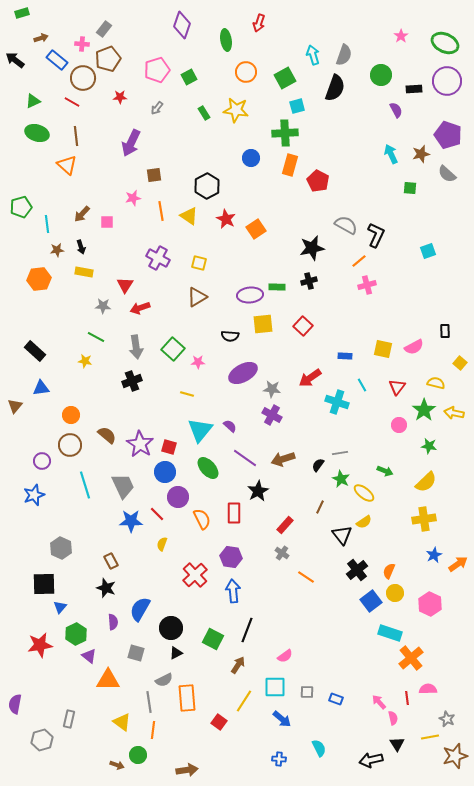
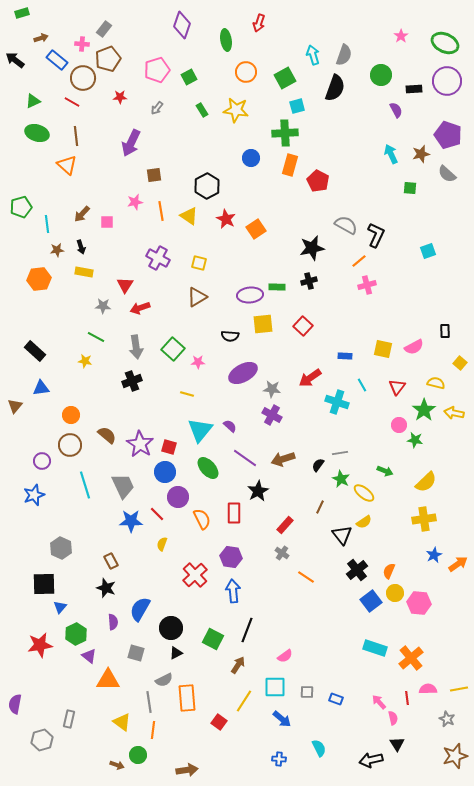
green rectangle at (204, 113): moved 2 px left, 3 px up
pink star at (133, 198): moved 2 px right, 4 px down
green star at (429, 446): moved 14 px left, 6 px up
pink hexagon at (430, 604): moved 11 px left, 1 px up; rotated 20 degrees counterclockwise
cyan rectangle at (390, 633): moved 15 px left, 15 px down
yellow line at (430, 737): moved 29 px right, 48 px up
